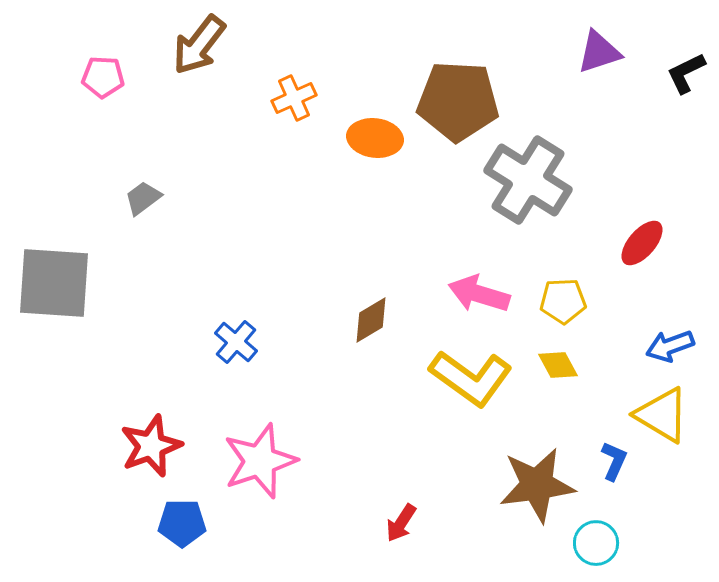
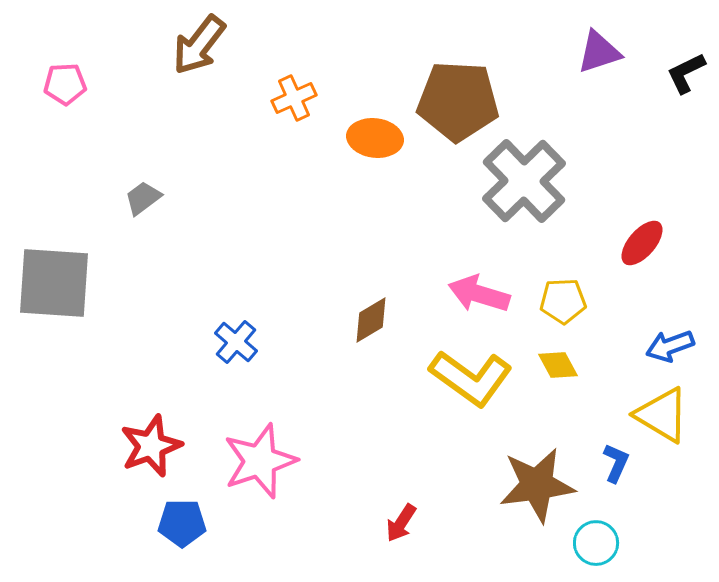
pink pentagon: moved 38 px left, 7 px down; rotated 6 degrees counterclockwise
gray cross: moved 4 px left, 1 px down; rotated 14 degrees clockwise
blue L-shape: moved 2 px right, 2 px down
